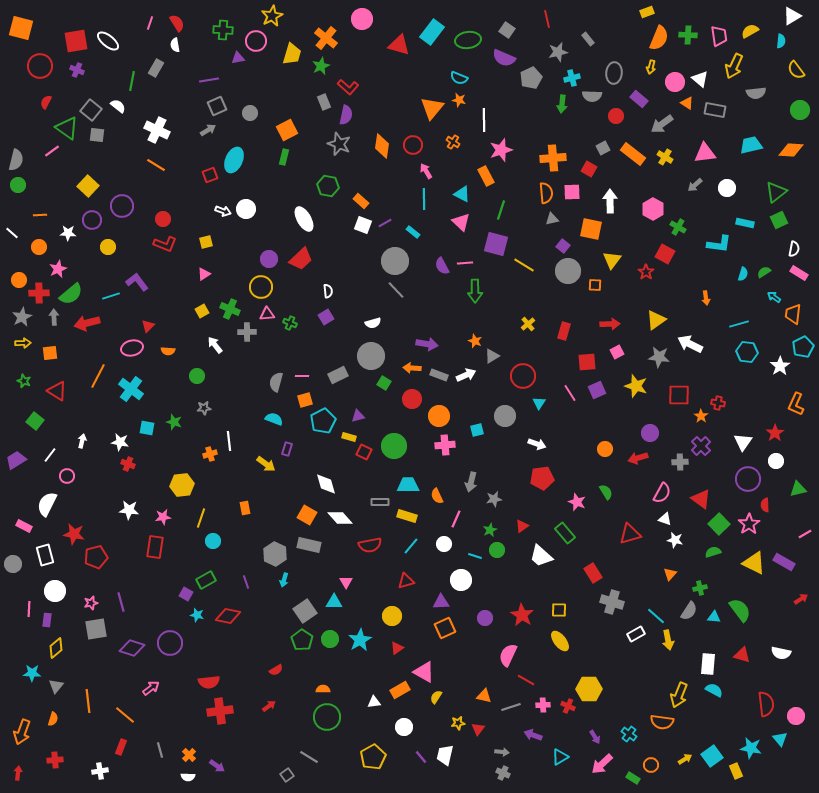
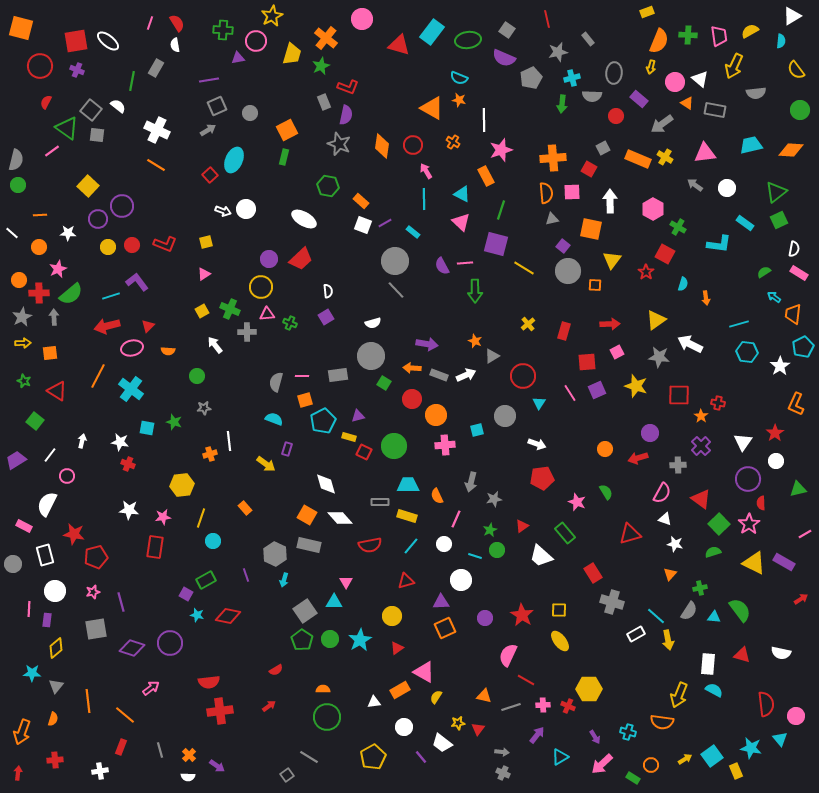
orange semicircle at (659, 38): moved 3 px down
red L-shape at (348, 87): rotated 20 degrees counterclockwise
orange triangle at (432, 108): rotated 40 degrees counterclockwise
orange rectangle at (633, 154): moved 5 px right, 5 px down; rotated 15 degrees counterclockwise
red square at (210, 175): rotated 21 degrees counterclockwise
gray arrow at (695, 185): rotated 77 degrees clockwise
red circle at (163, 219): moved 31 px left, 26 px down
white ellipse at (304, 219): rotated 30 degrees counterclockwise
purple circle at (92, 220): moved 6 px right, 1 px up
cyan rectangle at (745, 223): rotated 24 degrees clockwise
yellow line at (524, 265): moved 3 px down
cyan semicircle at (743, 274): moved 60 px left, 10 px down
red arrow at (87, 323): moved 20 px right, 3 px down
gray rectangle at (338, 375): rotated 18 degrees clockwise
orange circle at (439, 416): moved 3 px left, 1 px up
gray cross at (680, 462): moved 2 px left, 3 px down
red semicircle at (765, 505): moved 4 px left, 2 px up
orange rectangle at (245, 508): rotated 32 degrees counterclockwise
white star at (675, 540): moved 4 px down
purple line at (246, 582): moved 7 px up
pink star at (91, 603): moved 2 px right, 11 px up
cyan cross at (629, 734): moved 1 px left, 2 px up; rotated 21 degrees counterclockwise
purple arrow at (533, 735): moved 4 px right; rotated 108 degrees clockwise
white trapezoid at (445, 755): moved 3 px left, 12 px up; rotated 65 degrees counterclockwise
